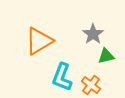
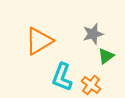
gray star: rotated 20 degrees clockwise
green triangle: rotated 24 degrees counterclockwise
